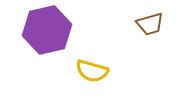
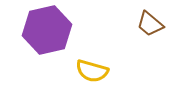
brown trapezoid: rotated 56 degrees clockwise
